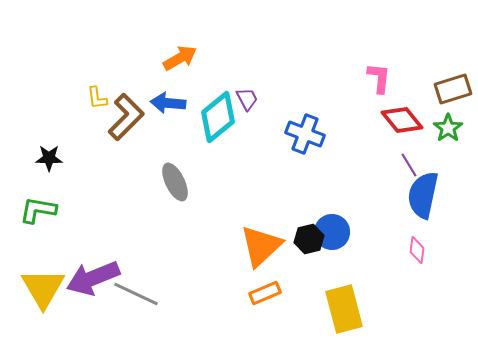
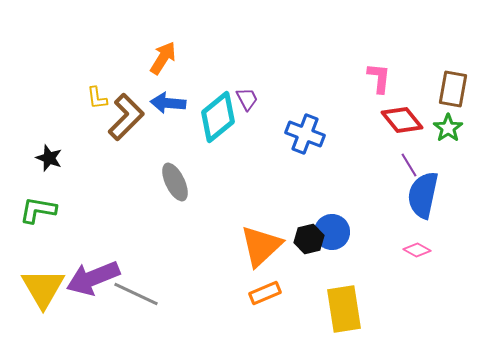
orange arrow: moved 17 px left; rotated 28 degrees counterclockwise
brown rectangle: rotated 63 degrees counterclockwise
black star: rotated 20 degrees clockwise
pink diamond: rotated 68 degrees counterclockwise
yellow rectangle: rotated 6 degrees clockwise
